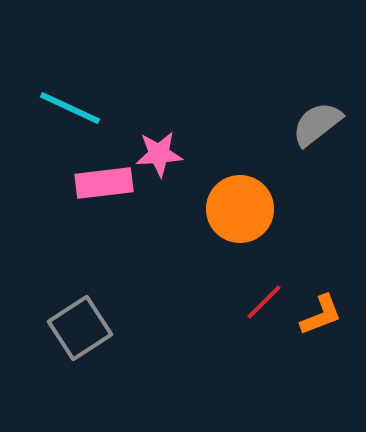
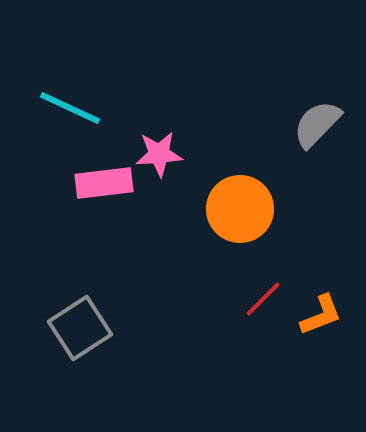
gray semicircle: rotated 8 degrees counterclockwise
red line: moved 1 px left, 3 px up
